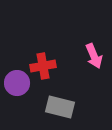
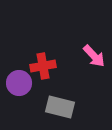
pink arrow: rotated 20 degrees counterclockwise
purple circle: moved 2 px right
